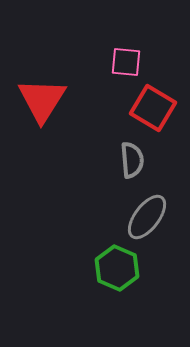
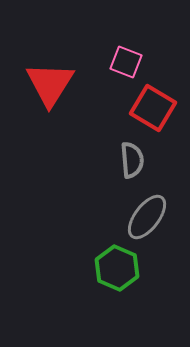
pink square: rotated 16 degrees clockwise
red triangle: moved 8 px right, 16 px up
